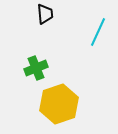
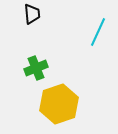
black trapezoid: moved 13 px left
